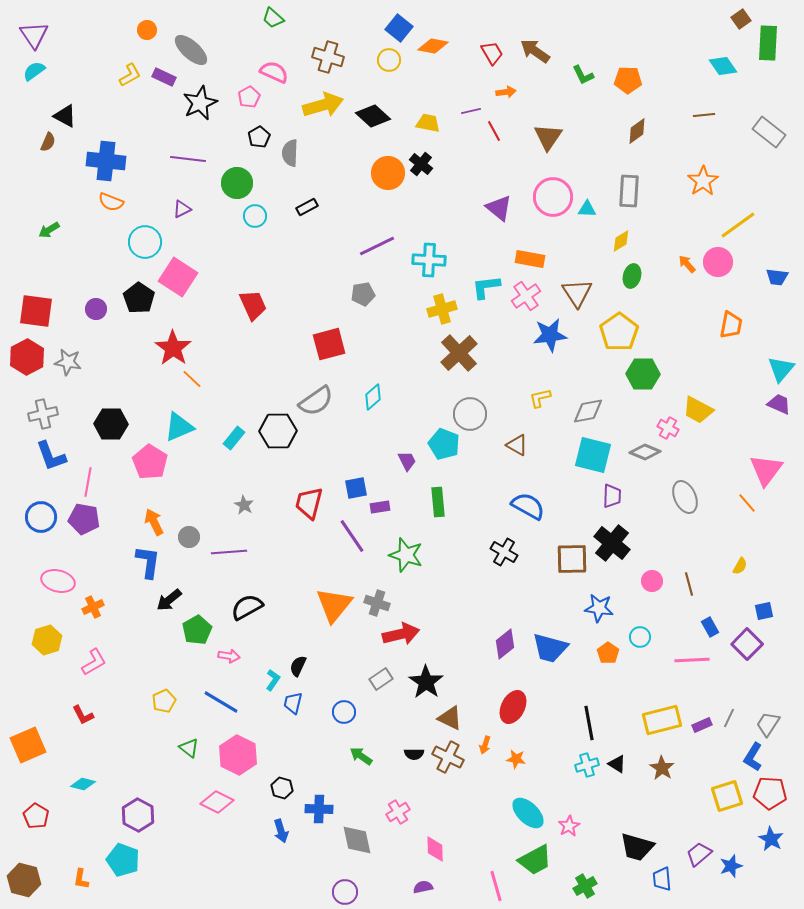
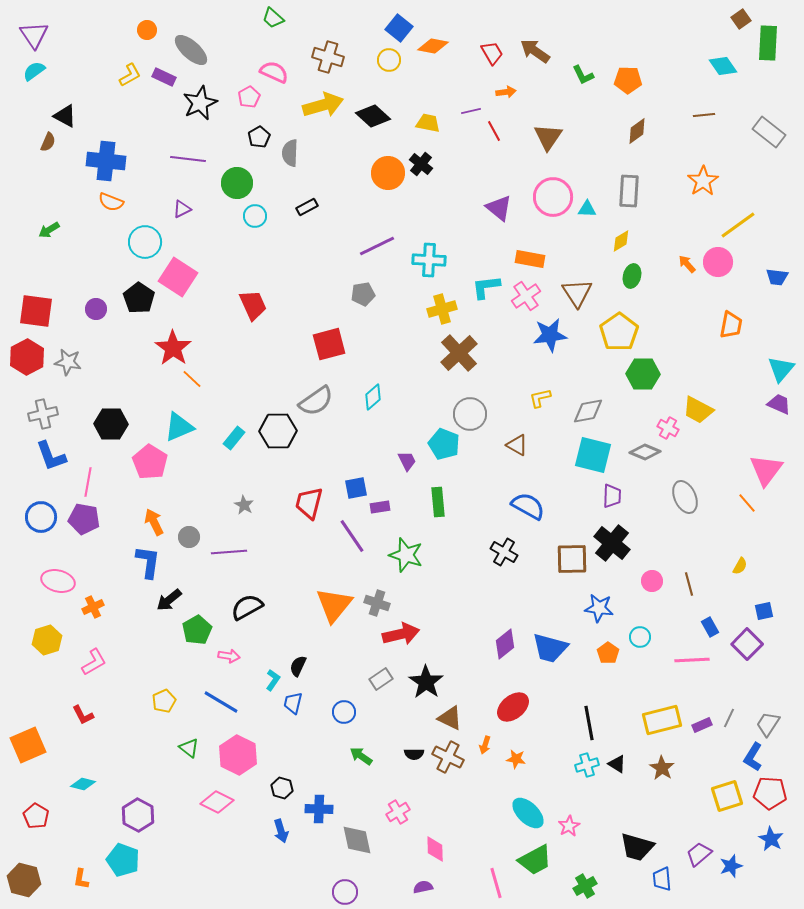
red ellipse at (513, 707): rotated 24 degrees clockwise
pink line at (496, 886): moved 3 px up
